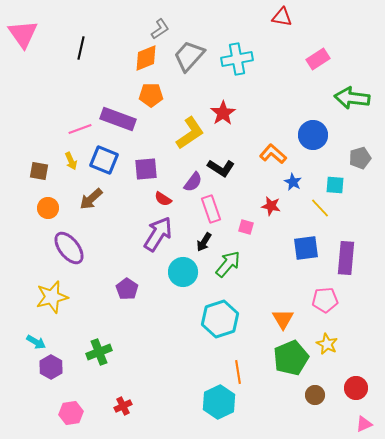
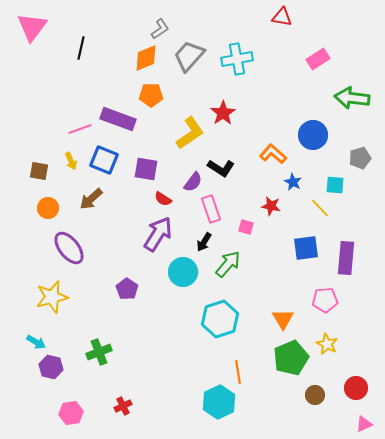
pink triangle at (23, 34): moved 9 px right, 7 px up; rotated 12 degrees clockwise
purple square at (146, 169): rotated 15 degrees clockwise
purple hexagon at (51, 367): rotated 15 degrees counterclockwise
